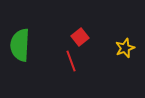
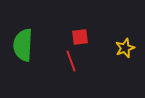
red square: rotated 30 degrees clockwise
green semicircle: moved 3 px right
